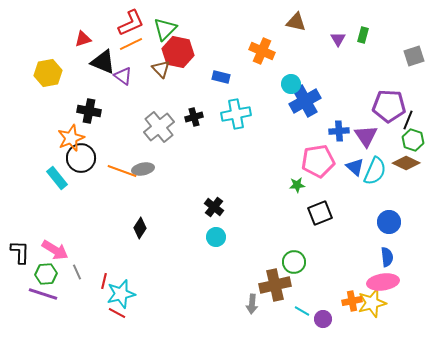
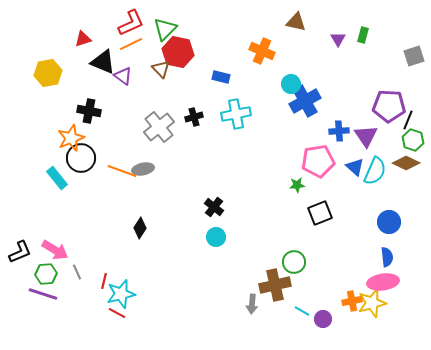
black L-shape at (20, 252): rotated 65 degrees clockwise
